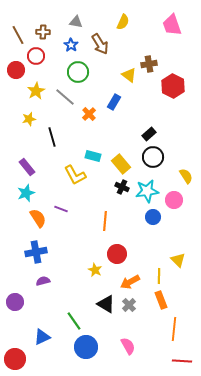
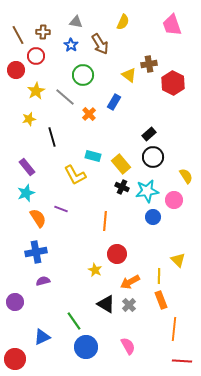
green circle at (78, 72): moved 5 px right, 3 px down
red hexagon at (173, 86): moved 3 px up
